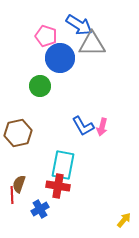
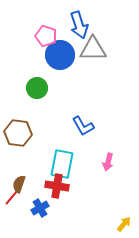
blue arrow: rotated 40 degrees clockwise
gray triangle: moved 1 px right, 5 px down
blue circle: moved 3 px up
green circle: moved 3 px left, 2 px down
pink arrow: moved 6 px right, 35 px down
brown hexagon: rotated 20 degrees clockwise
cyan rectangle: moved 1 px left, 1 px up
red cross: moved 1 px left
red line: moved 2 px down; rotated 42 degrees clockwise
blue cross: moved 1 px up
yellow arrow: moved 4 px down
